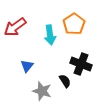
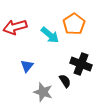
red arrow: rotated 20 degrees clockwise
cyan arrow: rotated 42 degrees counterclockwise
gray star: moved 1 px right, 1 px down
